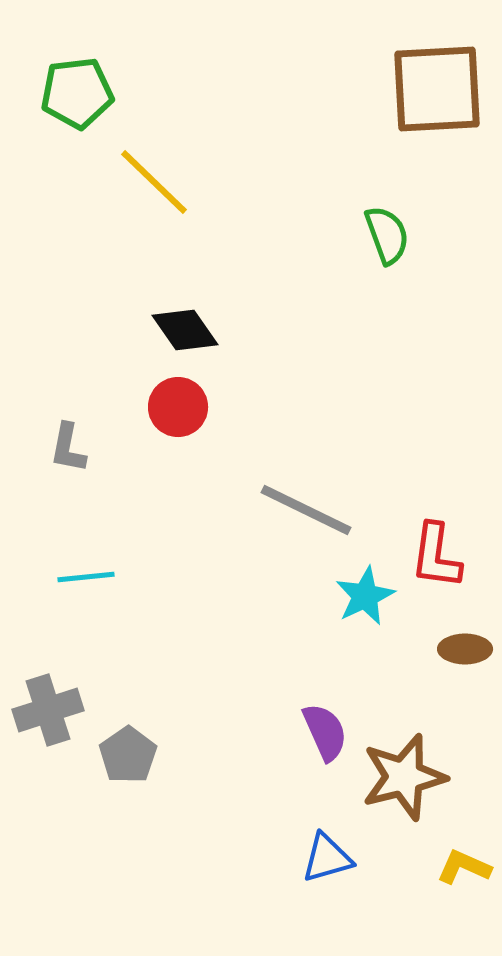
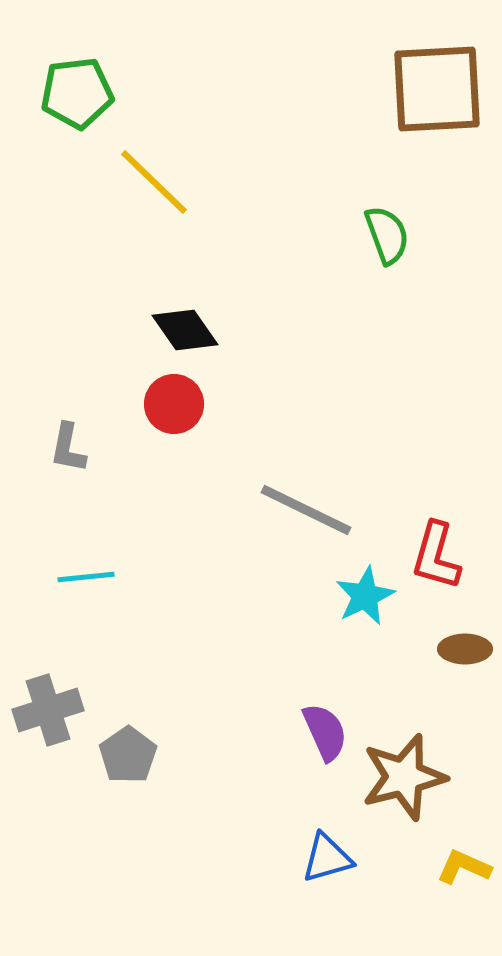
red circle: moved 4 px left, 3 px up
red L-shape: rotated 8 degrees clockwise
